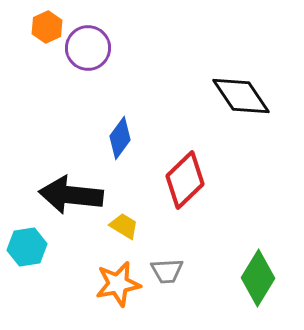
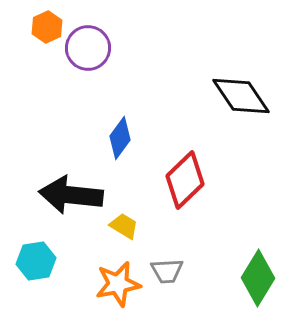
cyan hexagon: moved 9 px right, 14 px down
